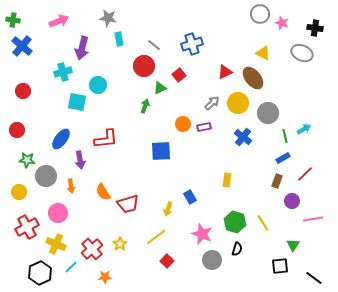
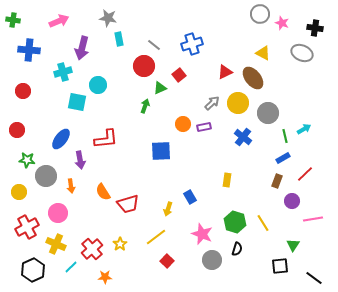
blue cross at (22, 46): moved 7 px right, 4 px down; rotated 35 degrees counterclockwise
black hexagon at (40, 273): moved 7 px left, 3 px up
